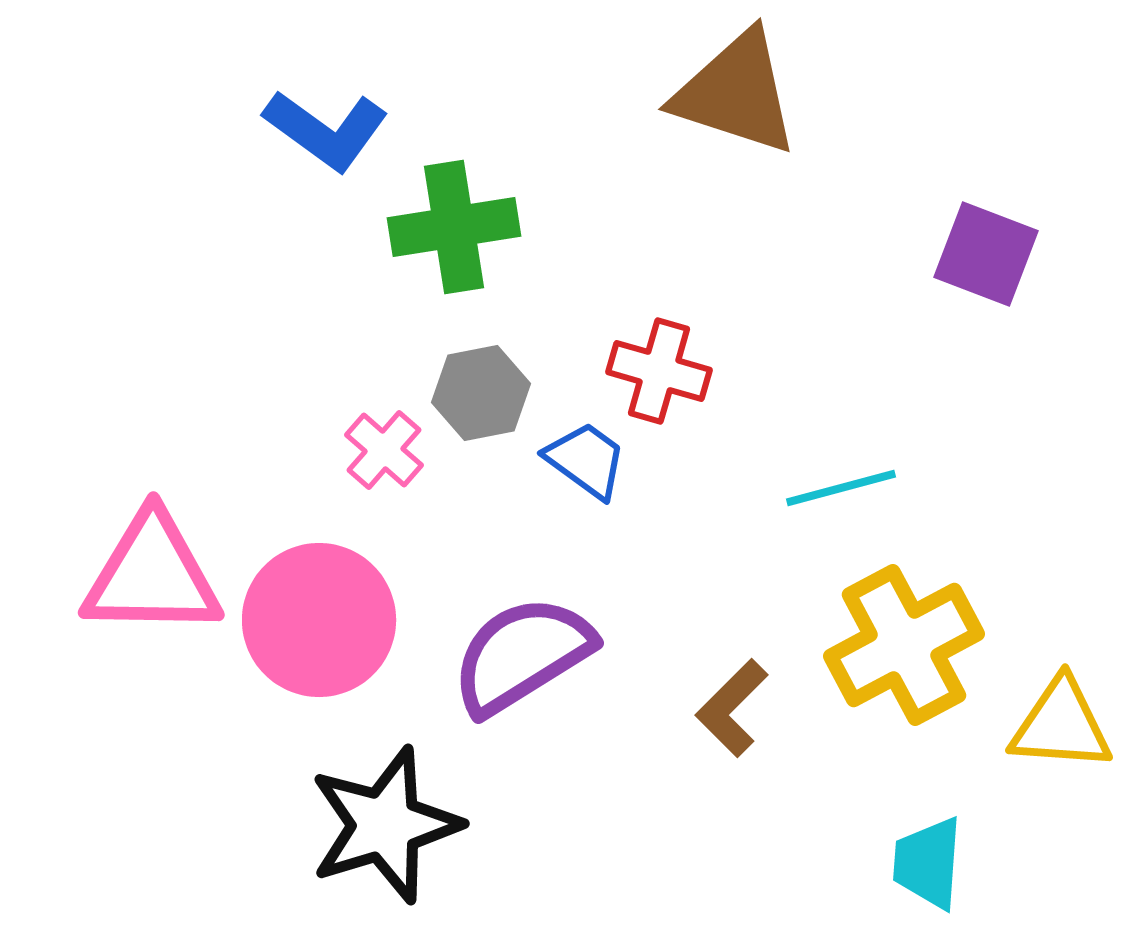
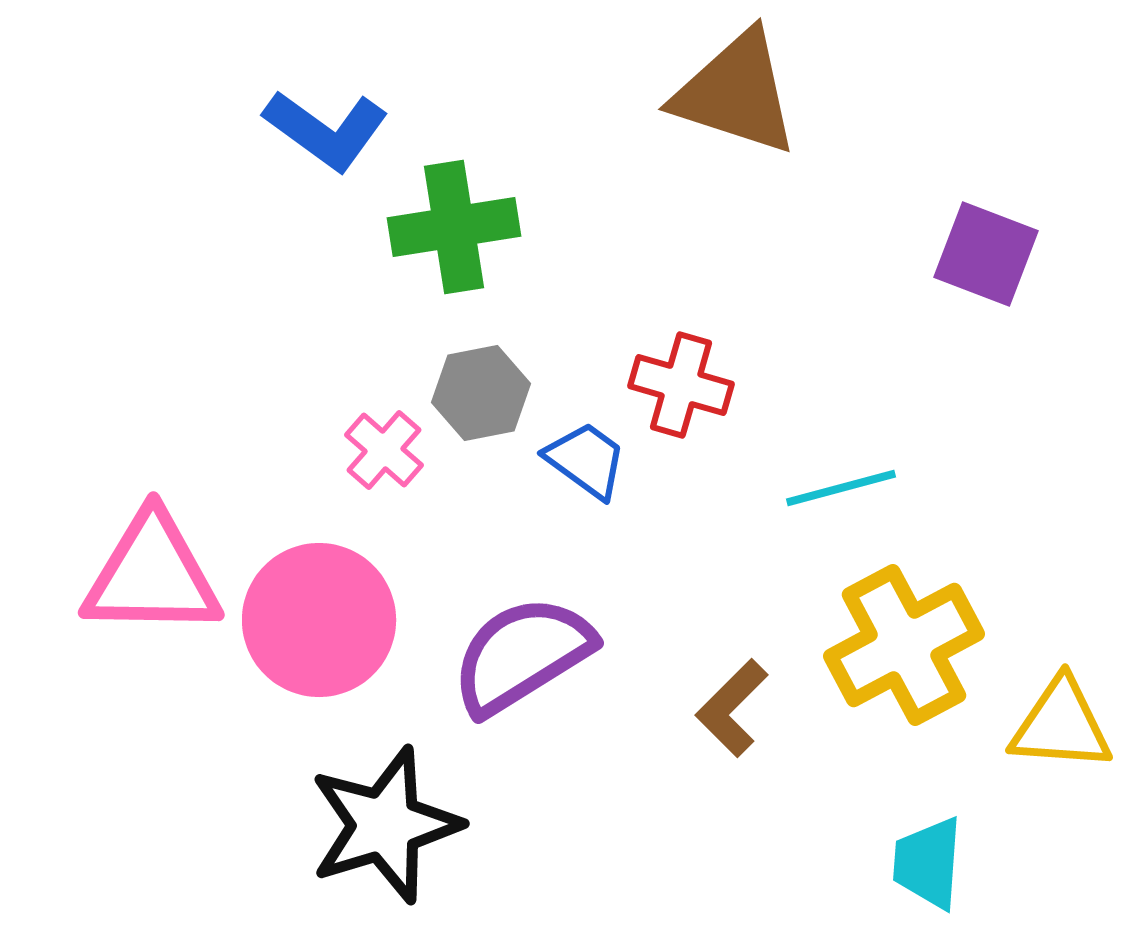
red cross: moved 22 px right, 14 px down
